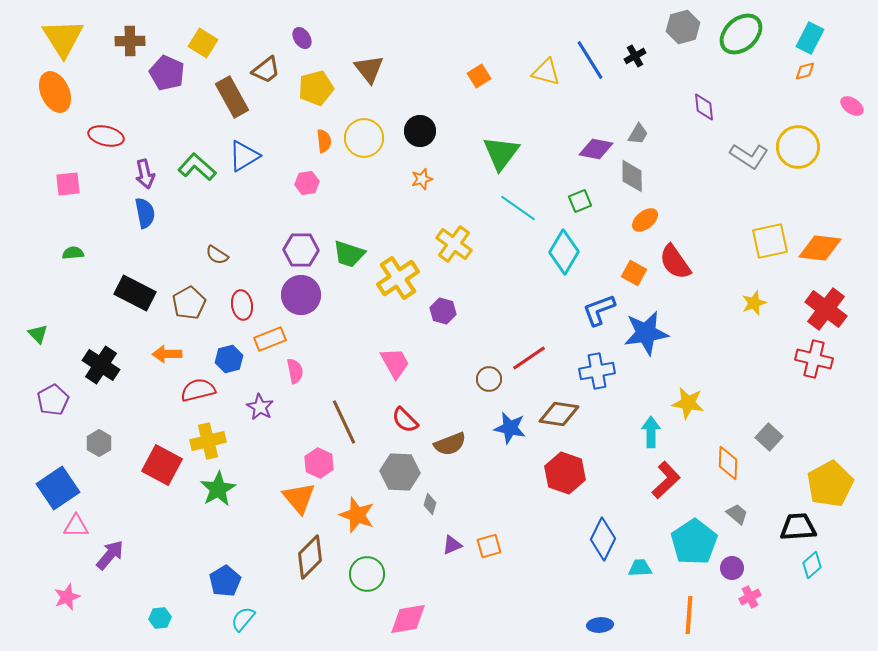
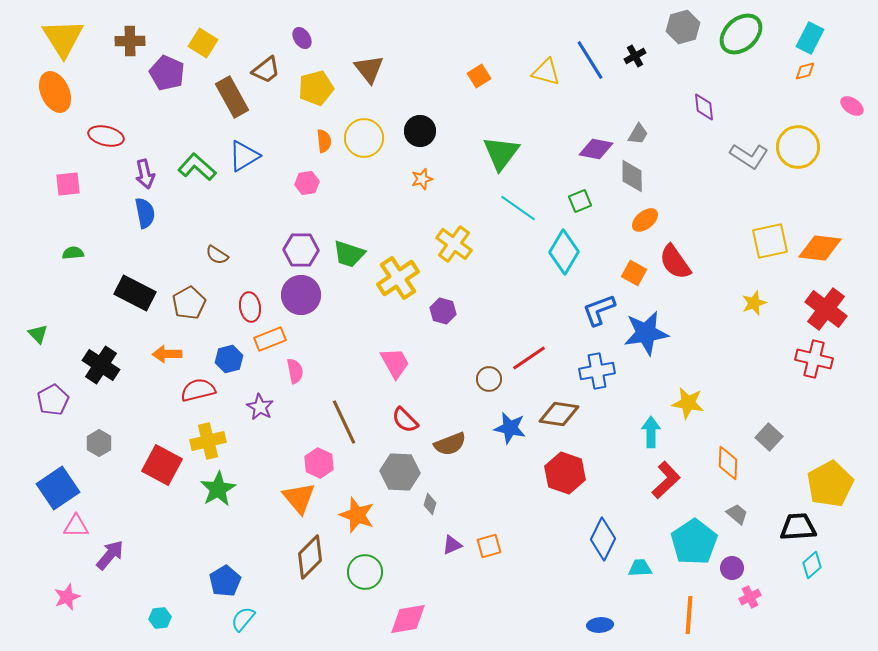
red ellipse at (242, 305): moved 8 px right, 2 px down
green circle at (367, 574): moved 2 px left, 2 px up
